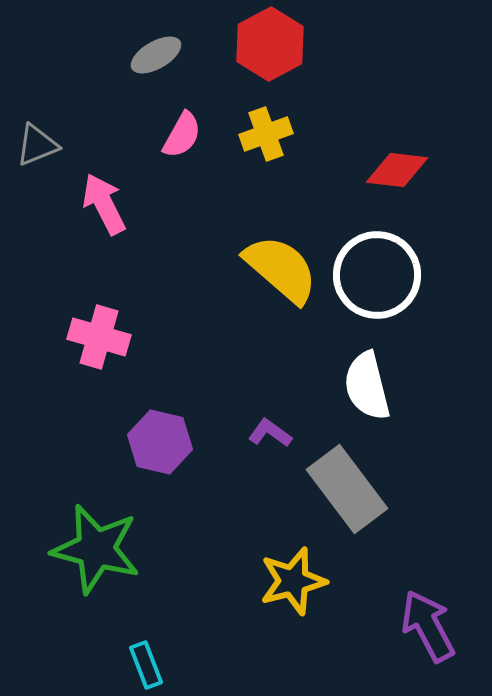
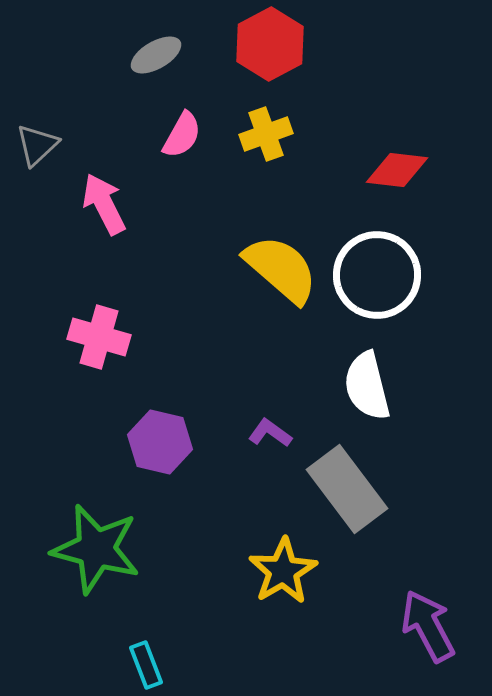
gray triangle: rotated 21 degrees counterclockwise
yellow star: moved 10 px left, 10 px up; rotated 16 degrees counterclockwise
